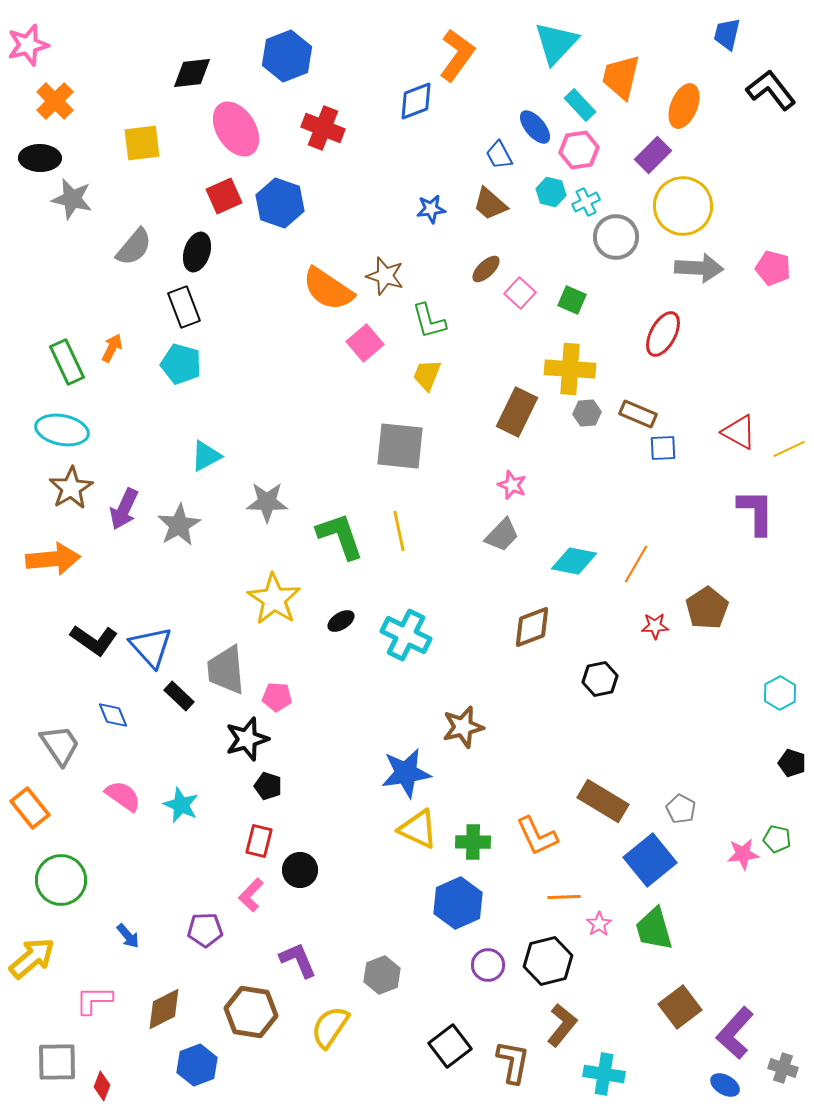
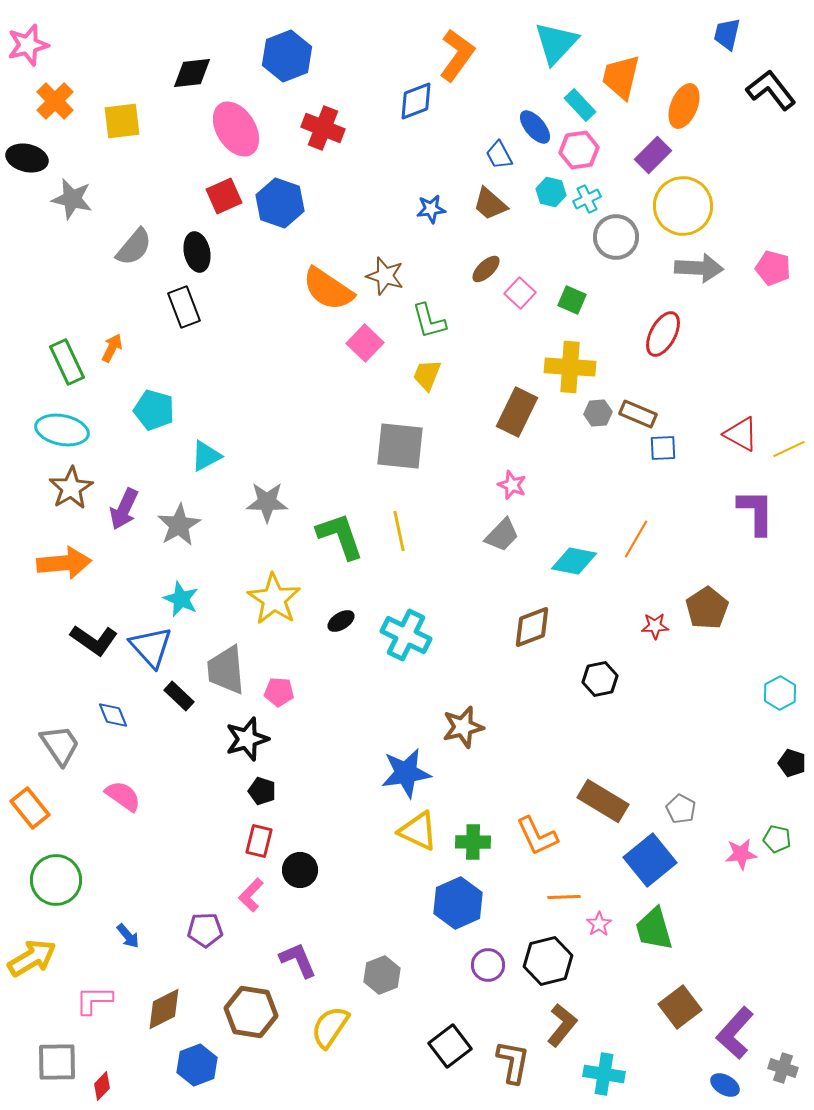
yellow square at (142, 143): moved 20 px left, 22 px up
black ellipse at (40, 158): moved 13 px left; rotated 12 degrees clockwise
cyan cross at (586, 202): moved 1 px right, 3 px up
black ellipse at (197, 252): rotated 30 degrees counterclockwise
pink square at (365, 343): rotated 6 degrees counterclockwise
cyan pentagon at (181, 364): moved 27 px left, 46 px down
yellow cross at (570, 369): moved 2 px up
gray hexagon at (587, 413): moved 11 px right
red triangle at (739, 432): moved 2 px right, 2 px down
orange arrow at (53, 559): moved 11 px right, 4 px down
orange line at (636, 564): moved 25 px up
pink pentagon at (277, 697): moved 2 px right, 5 px up
black pentagon at (268, 786): moved 6 px left, 5 px down
cyan star at (181, 805): moved 206 px up
yellow triangle at (418, 829): moved 2 px down
pink star at (743, 854): moved 2 px left
green circle at (61, 880): moved 5 px left
yellow arrow at (32, 958): rotated 9 degrees clockwise
red diamond at (102, 1086): rotated 24 degrees clockwise
